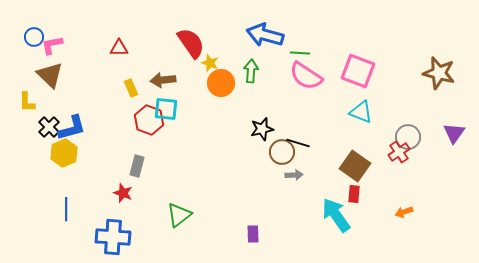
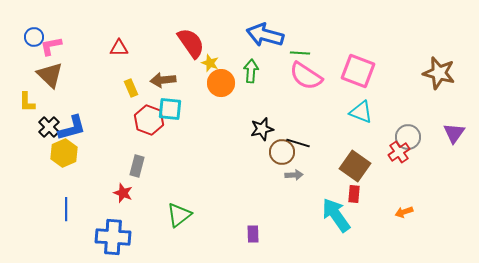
pink L-shape: moved 1 px left, 1 px down
cyan square: moved 4 px right
